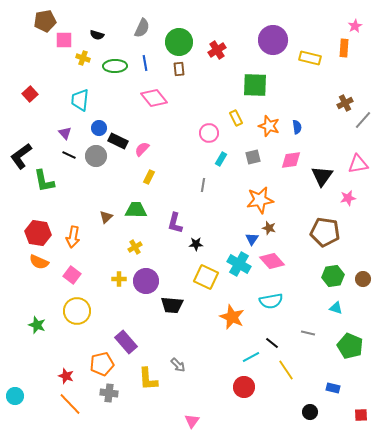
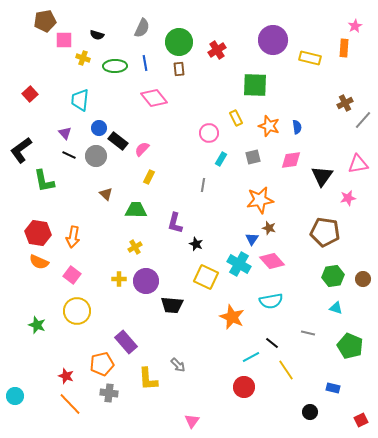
black rectangle at (118, 141): rotated 12 degrees clockwise
black L-shape at (21, 156): moved 6 px up
brown triangle at (106, 217): moved 23 px up; rotated 32 degrees counterclockwise
black star at (196, 244): rotated 24 degrees clockwise
red square at (361, 415): moved 5 px down; rotated 24 degrees counterclockwise
